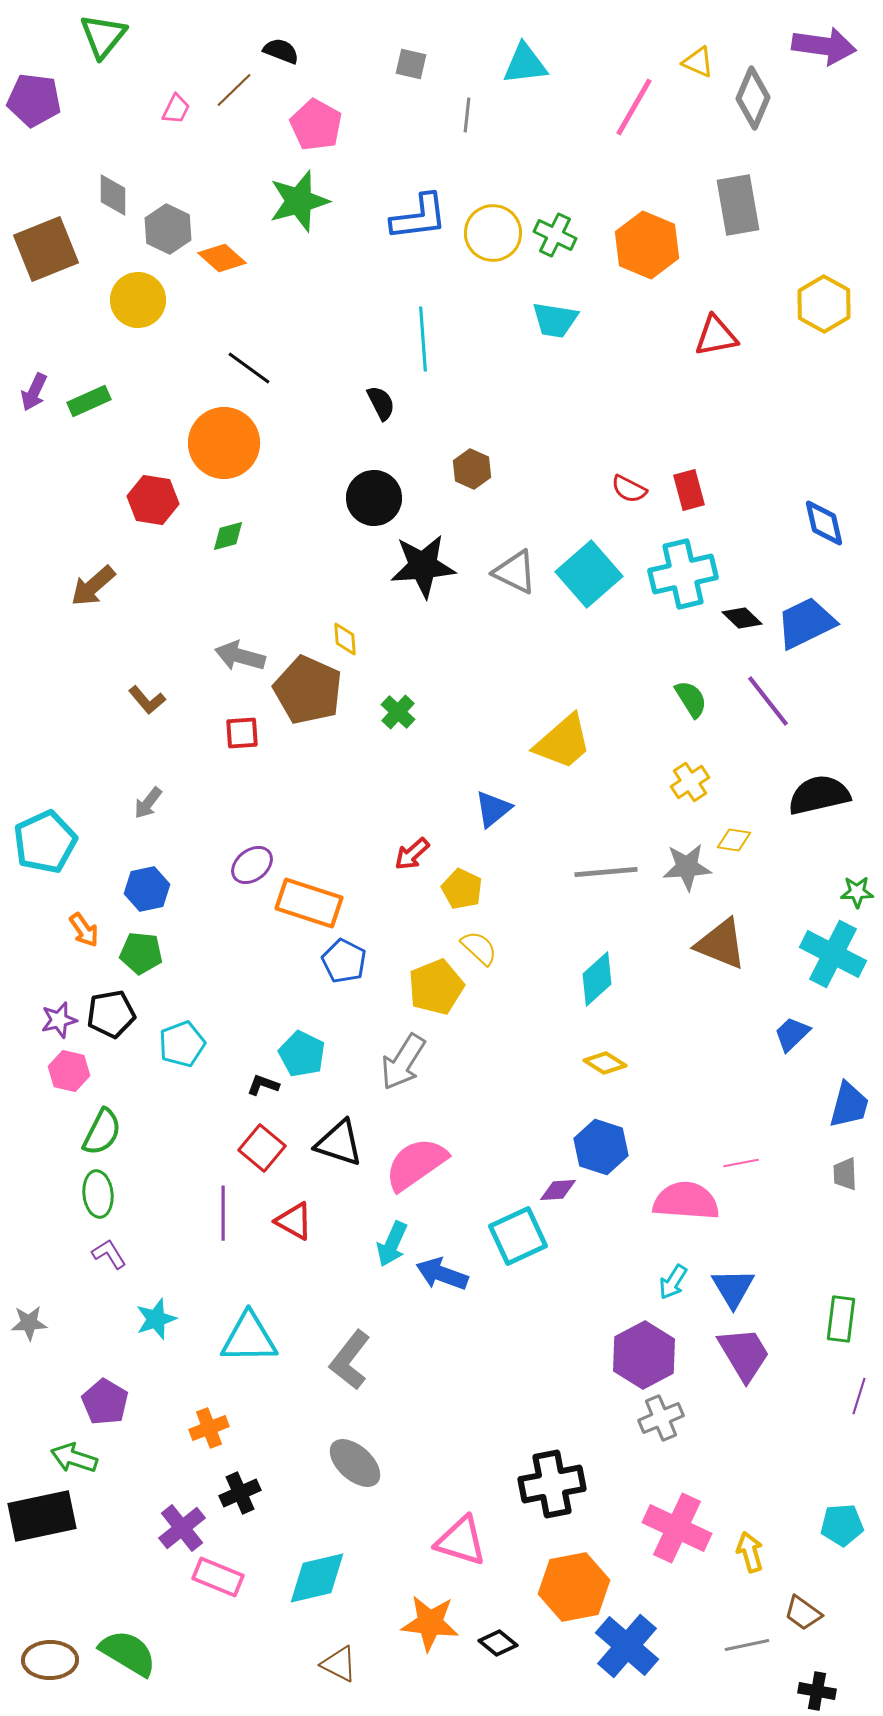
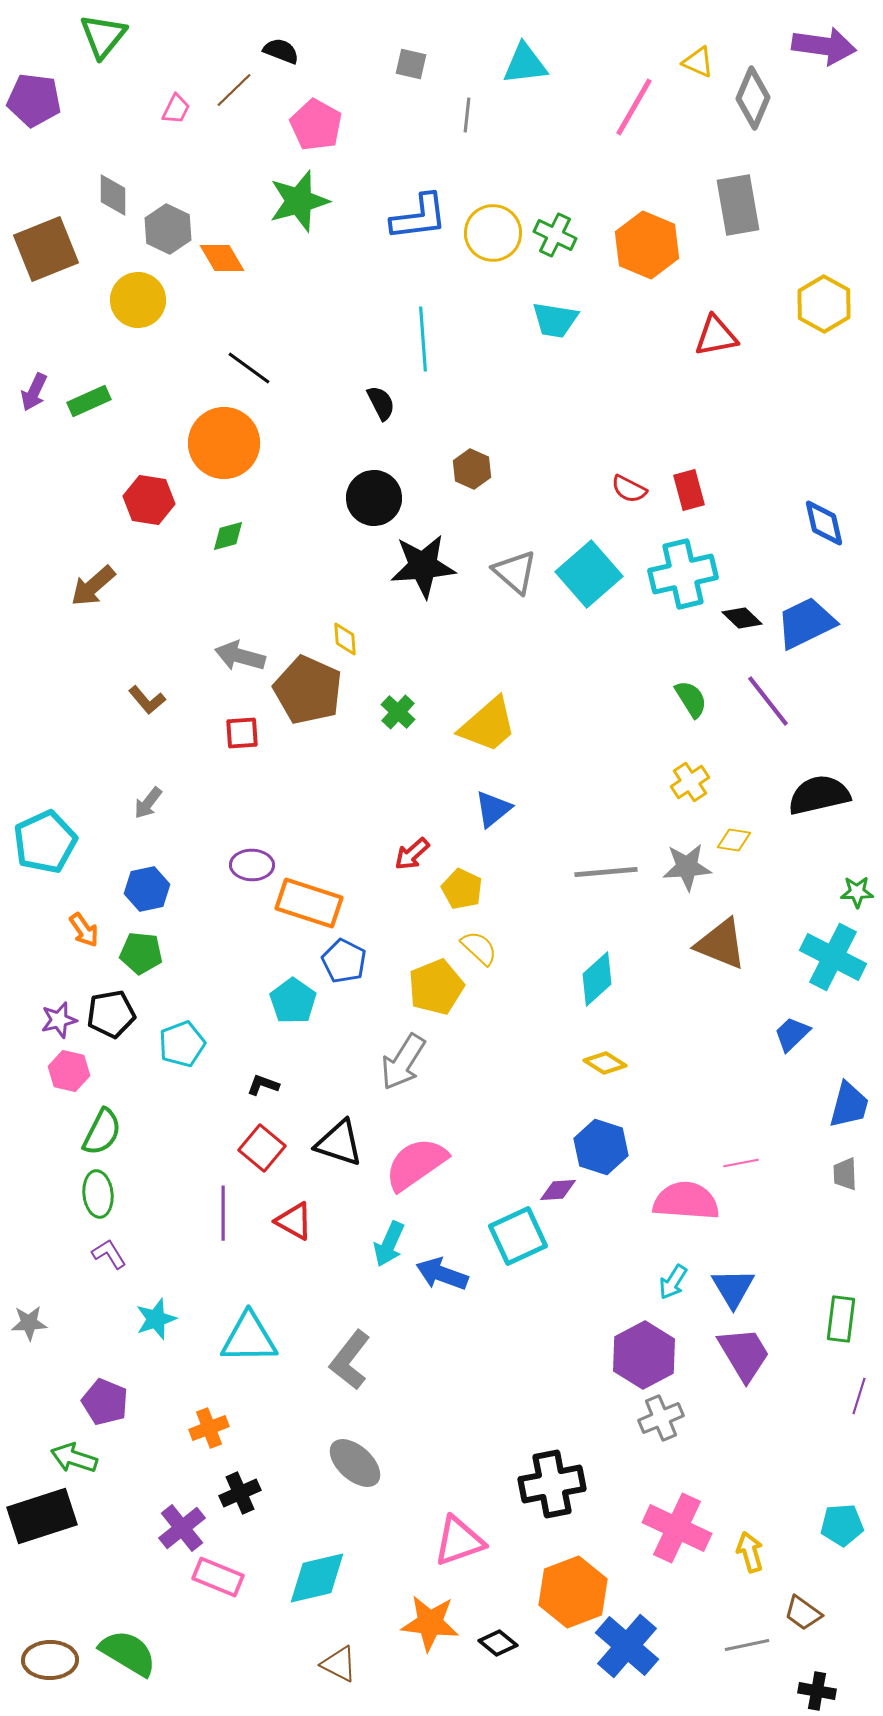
orange diamond at (222, 258): rotated 18 degrees clockwise
red hexagon at (153, 500): moved 4 px left
gray triangle at (515, 572): rotated 15 degrees clockwise
yellow trapezoid at (563, 742): moved 75 px left, 17 px up
purple ellipse at (252, 865): rotated 39 degrees clockwise
cyan cross at (833, 954): moved 3 px down
cyan pentagon at (302, 1054): moved 9 px left, 53 px up; rotated 9 degrees clockwise
cyan arrow at (392, 1244): moved 3 px left
purple pentagon at (105, 1402): rotated 9 degrees counterclockwise
black rectangle at (42, 1516): rotated 6 degrees counterclockwise
pink triangle at (461, 1541): moved 2 px left; rotated 36 degrees counterclockwise
orange hexagon at (574, 1587): moved 1 px left, 5 px down; rotated 10 degrees counterclockwise
